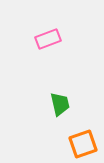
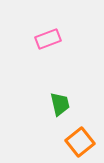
orange square: moved 3 px left, 2 px up; rotated 20 degrees counterclockwise
